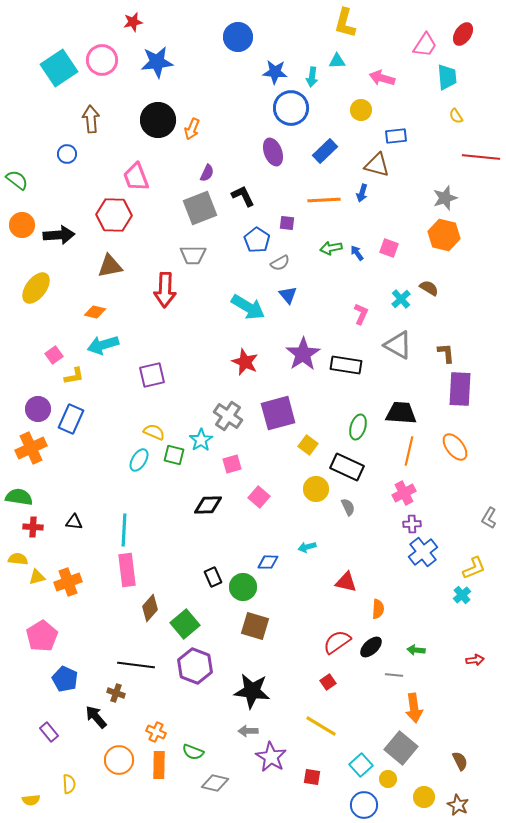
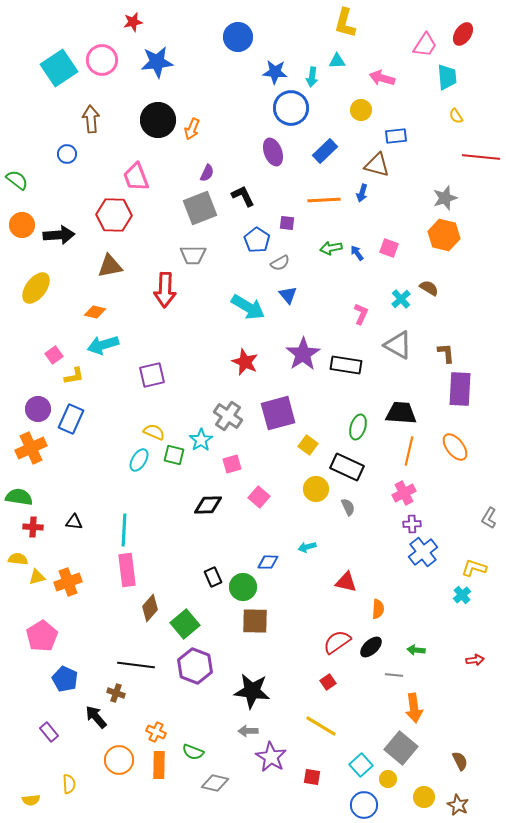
yellow L-shape at (474, 568): rotated 140 degrees counterclockwise
brown square at (255, 626): moved 5 px up; rotated 16 degrees counterclockwise
